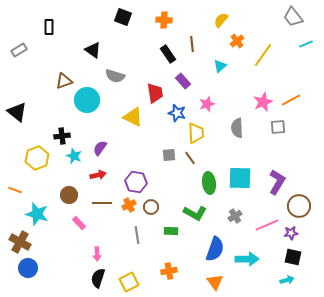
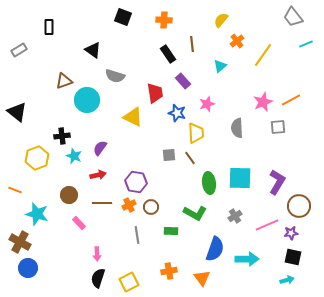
orange triangle at (215, 282): moved 13 px left, 4 px up
